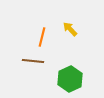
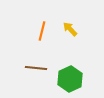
orange line: moved 6 px up
brown line: moved 3 px right, 7 px down
